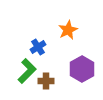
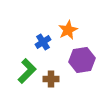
blue cross: moved 5 px right, 5 px up
purple hexagon: moved 9 px up; rotated 20 degrees clockwise
brown cross: moved 5 px right, 2 px up
